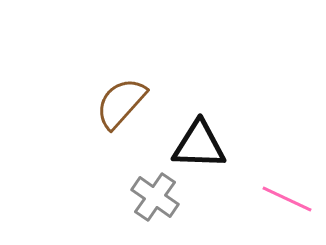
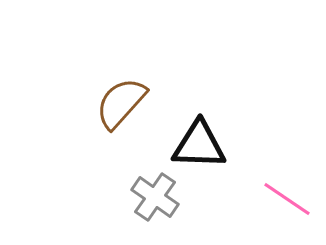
pink line: rotated 9 degrees clockwise
